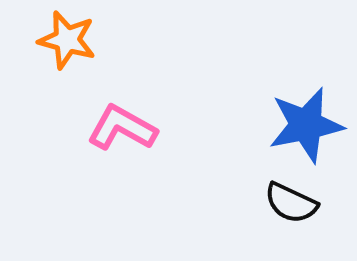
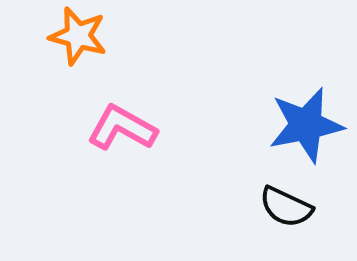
orange star: moved 11 px right, 4 px up
black semicircle: moved 5 px left, 4 px down
